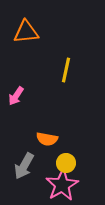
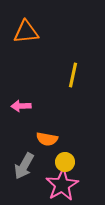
yellow line: moved 7 px right, 5 px down
pink arrow: moved 5 px right, 10 px down; rotated 54 degrees clockwise
yellow circle: moved 1 px left, 1 px up
